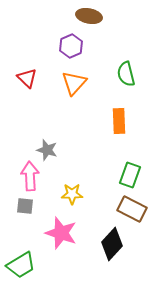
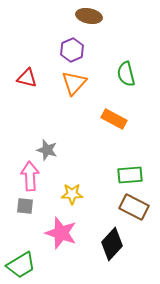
purple hexagon: moved 1 px right, 4 px down
red triangle: rotated 30 degrees counterclockwise
orange rectangle: moved 5 px left, 2 px up; rotated 60 degrees counterclockwise
green rectangle: rotated 65 degrees clockwise
brown rectangle: moved 2 px right, 2 px up
